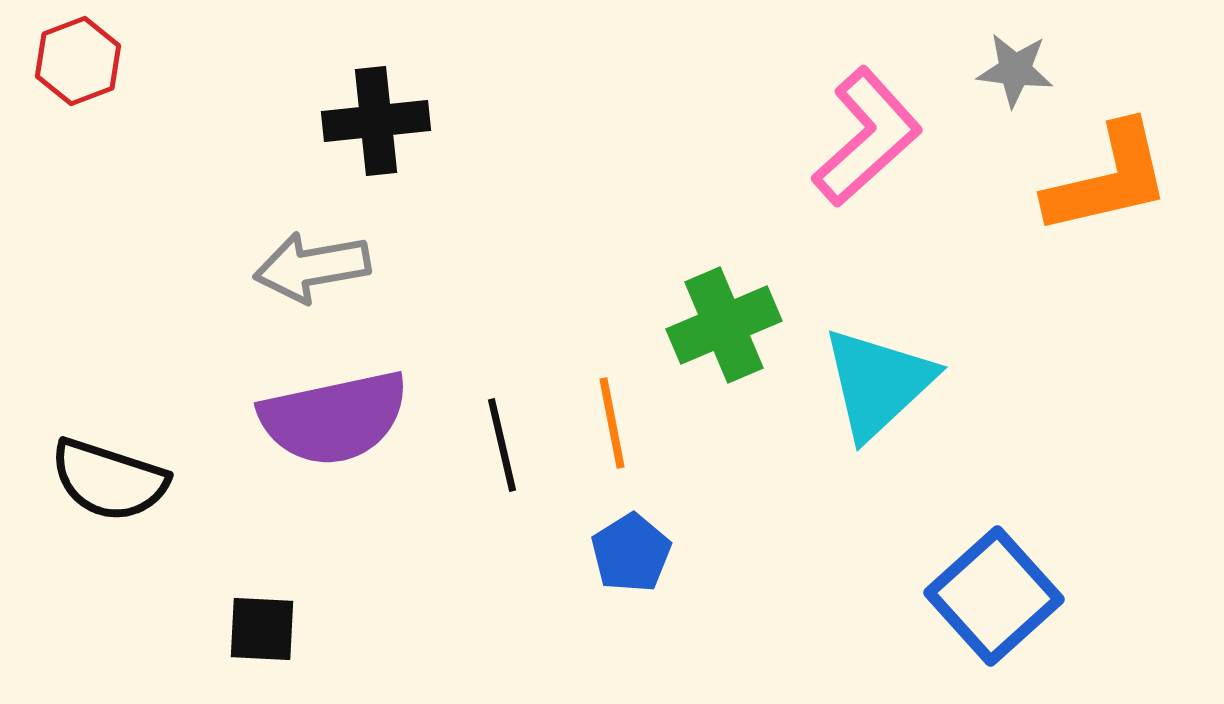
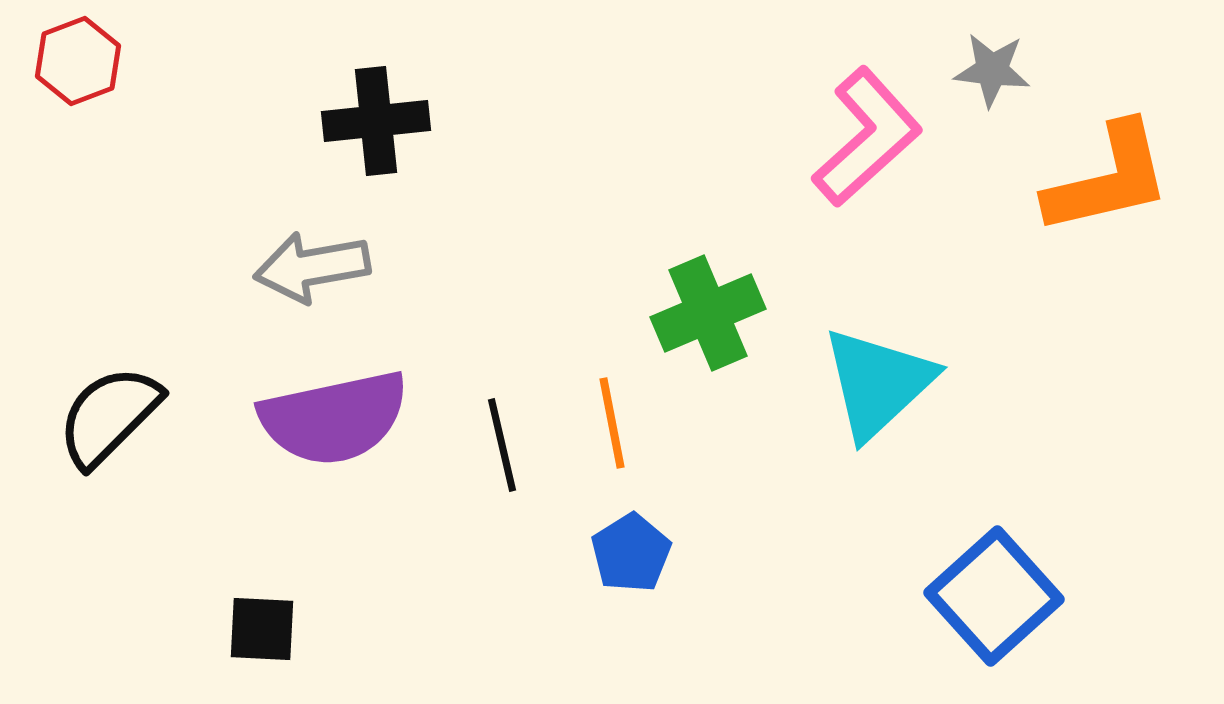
gray star: moved 23 px left
green cross: moved 16 px left, 12 px up
black semicircle: moved 64 px up; rotated 117 degrees clockwise
